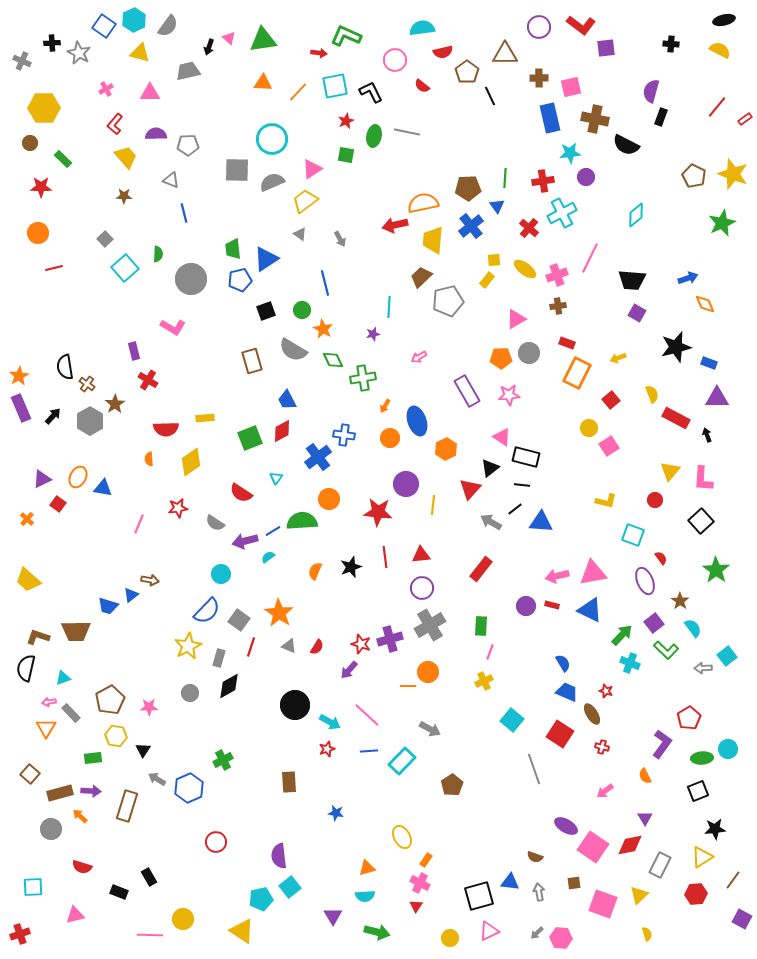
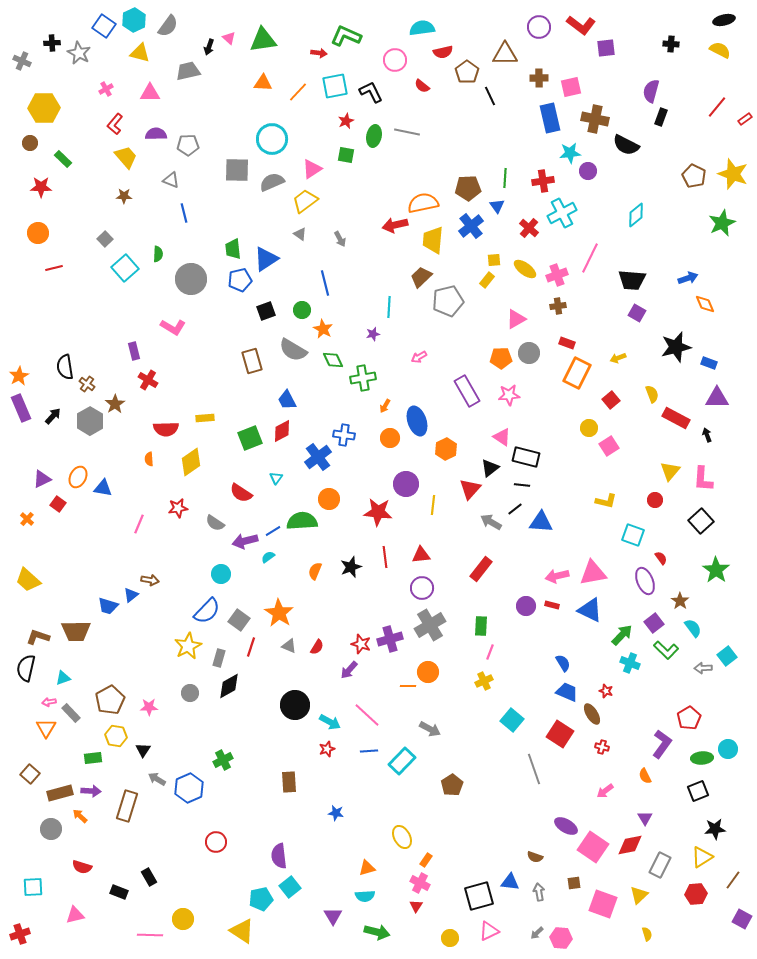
purple circle at (586, 177): moved 2 px right, 6 px up
